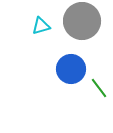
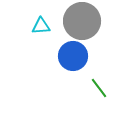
cyan triangle: rotated 12 degrees clockwise
blue circle: moved 2 px right, 13 px up
